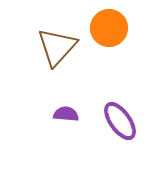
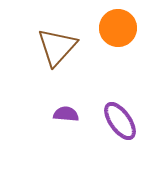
orange circle: moved 9 px right
